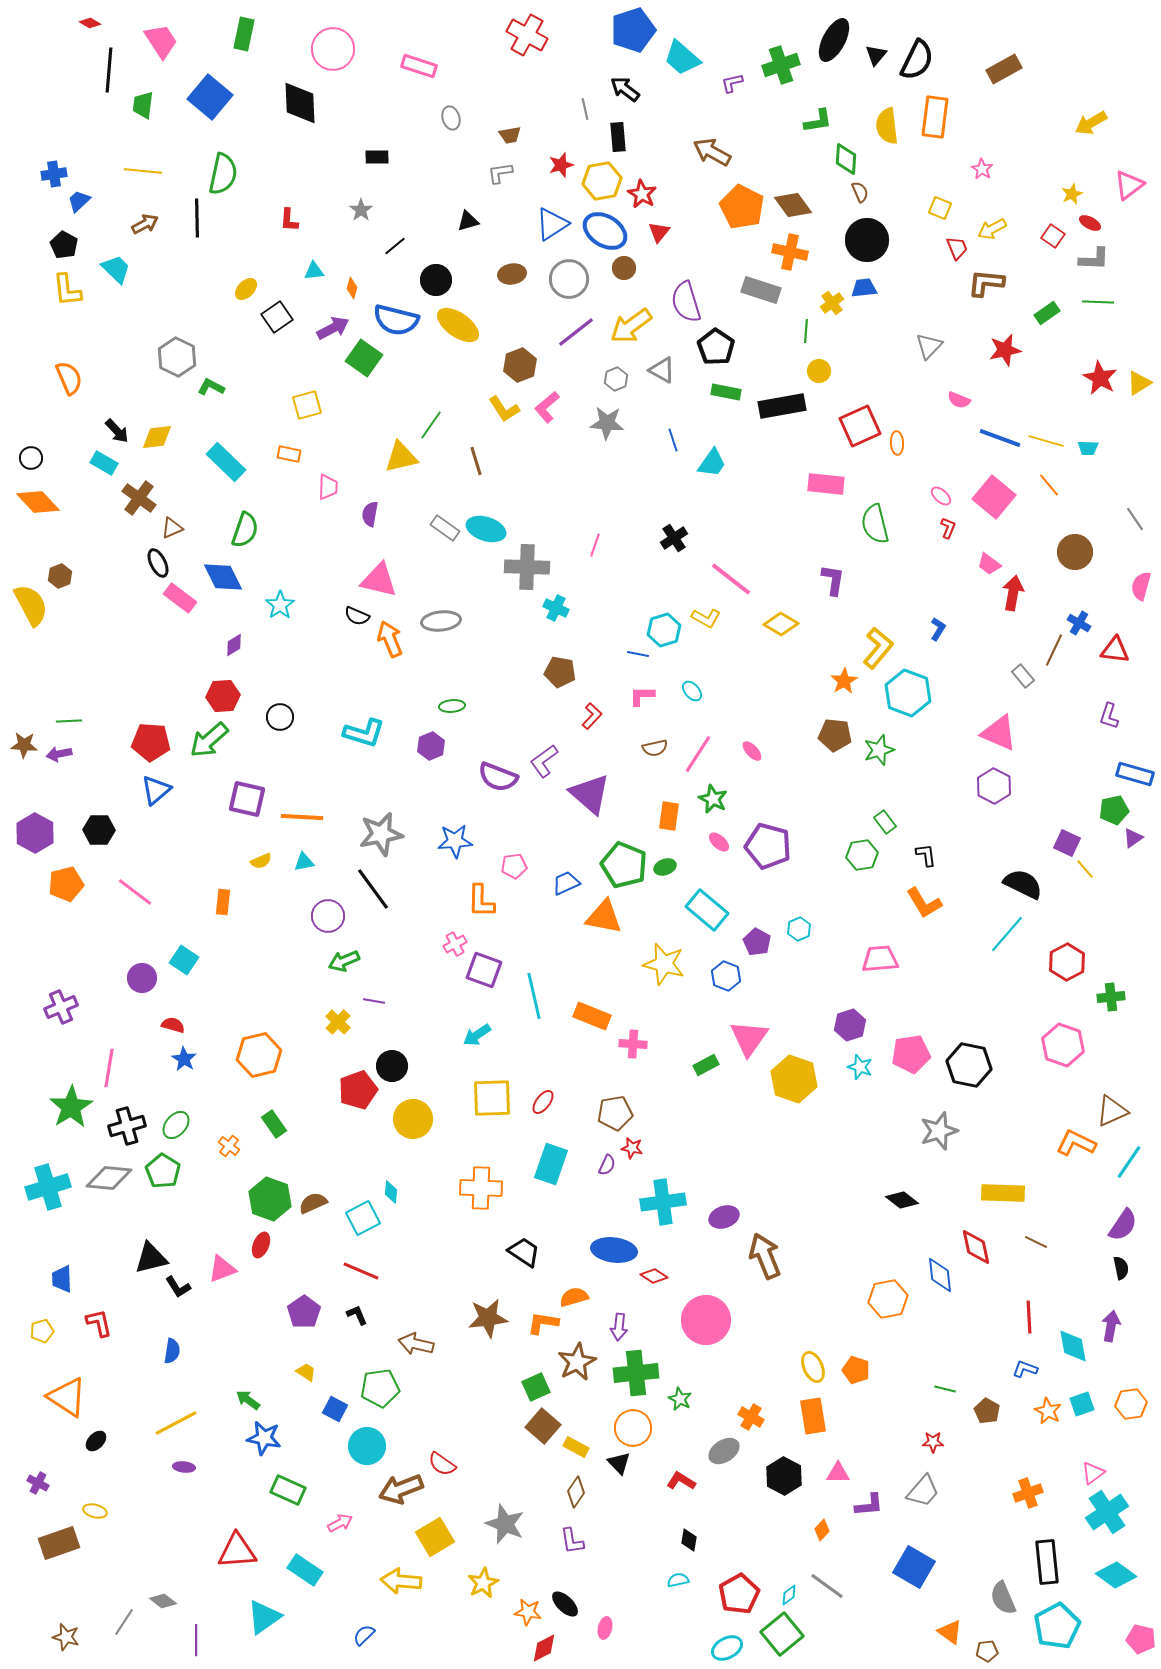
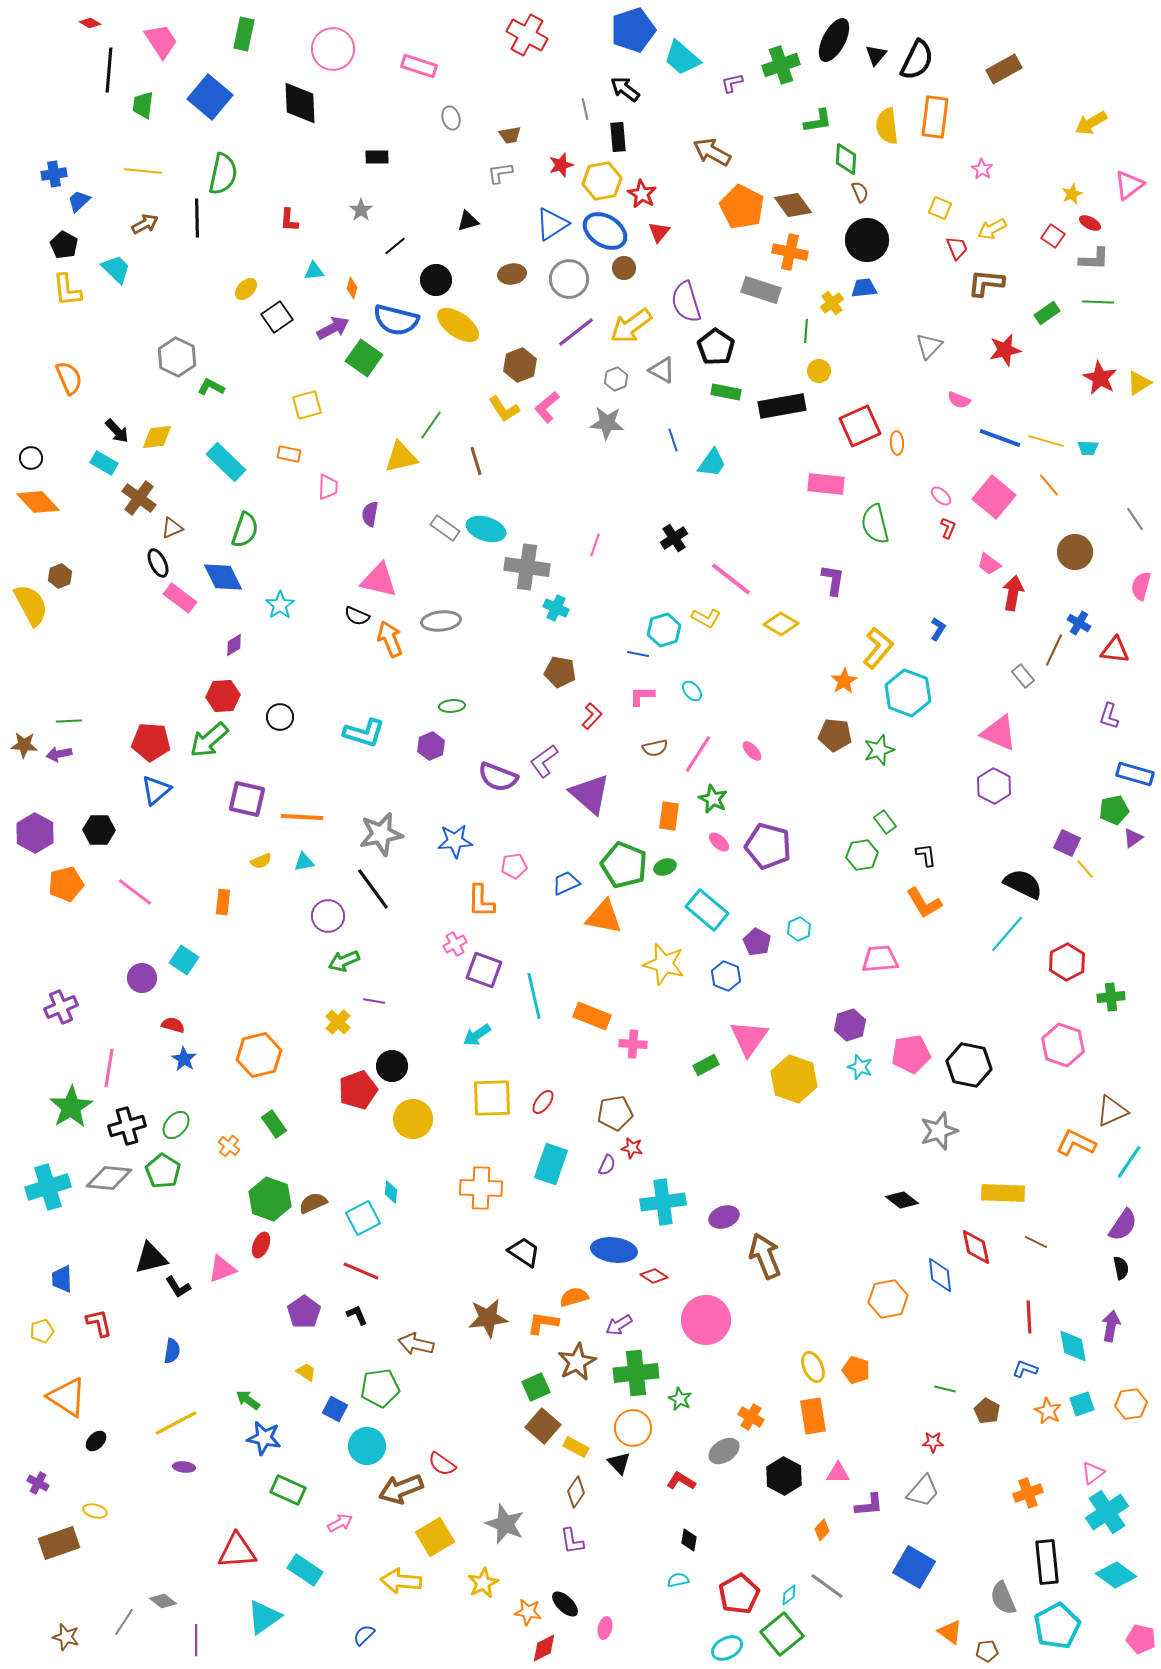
gray cross at (527, 567): rotated 6 degrees clockwise
purple arrow at (619, 1327): moved 2 px up; rotated 52 degrees clockwise
